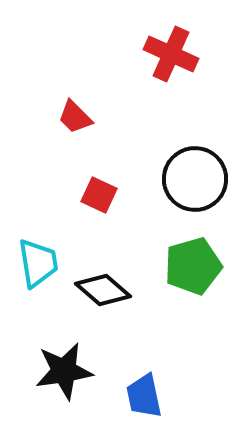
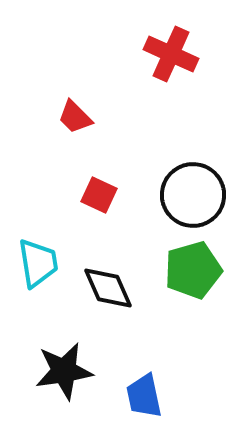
black circle: moved 2 px left, 16 px down
green pentagon: moved 4 px down
black diamond: moved 5 px right, 2 px up; rotated 26 degrees clockwise
